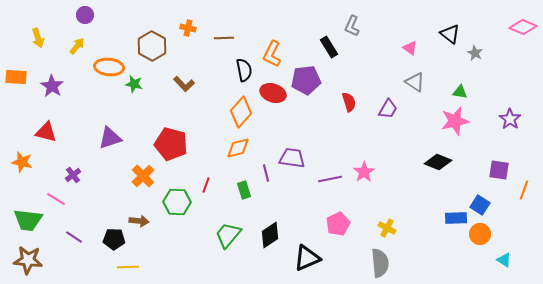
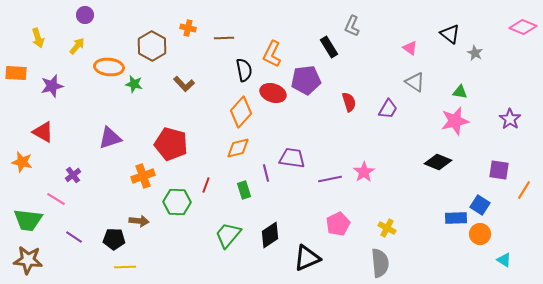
orange rectangle at (16, 77): moved 4 px up
purple star at (52, 86): rotated 25 degrees clockwise
red triangle at (46, 132): moved 3 px left; rotated 15 degrees clockwise
orange cross at (143, 176): rotated 25 degrees clockwise
orange line at (524, 190): rotated 12 degrees clockwise
yellow line at (128, 267): moved 3 px left
